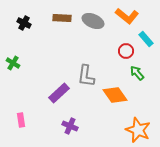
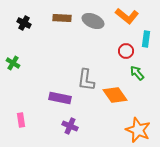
cyan rectangle: rotated 49 degrees clockwise
gray L-shape: moved 4 px down
purple rectangle: moved 1 px right, 5 px down; rotated 55 degrees clockwise
